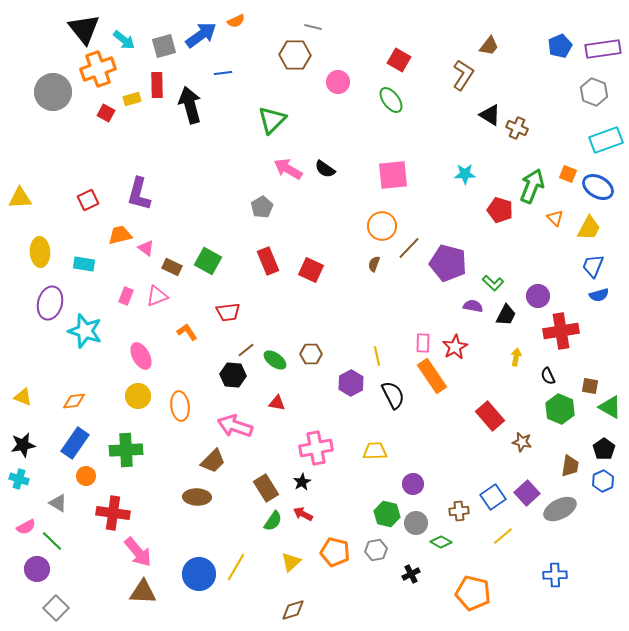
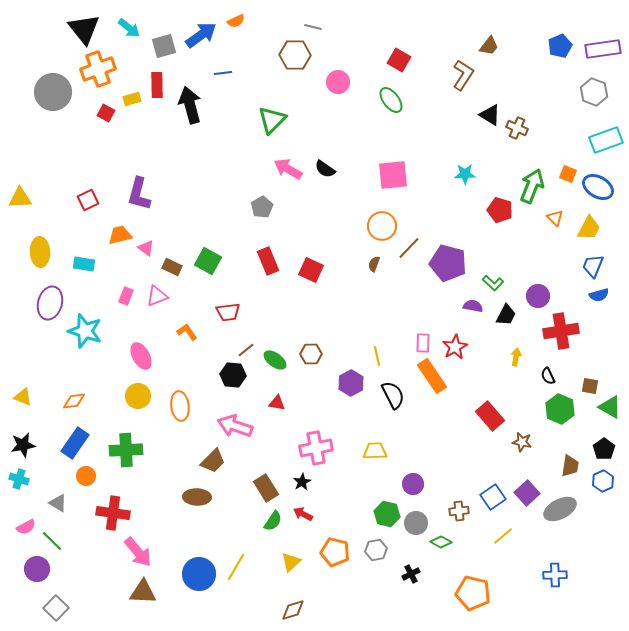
cyan arrow at (124, 40): moved 5 px right, 12 px up
